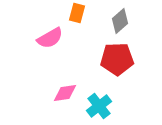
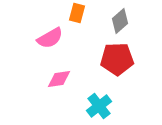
pink diamond: moved 6 px left, 14 px up
